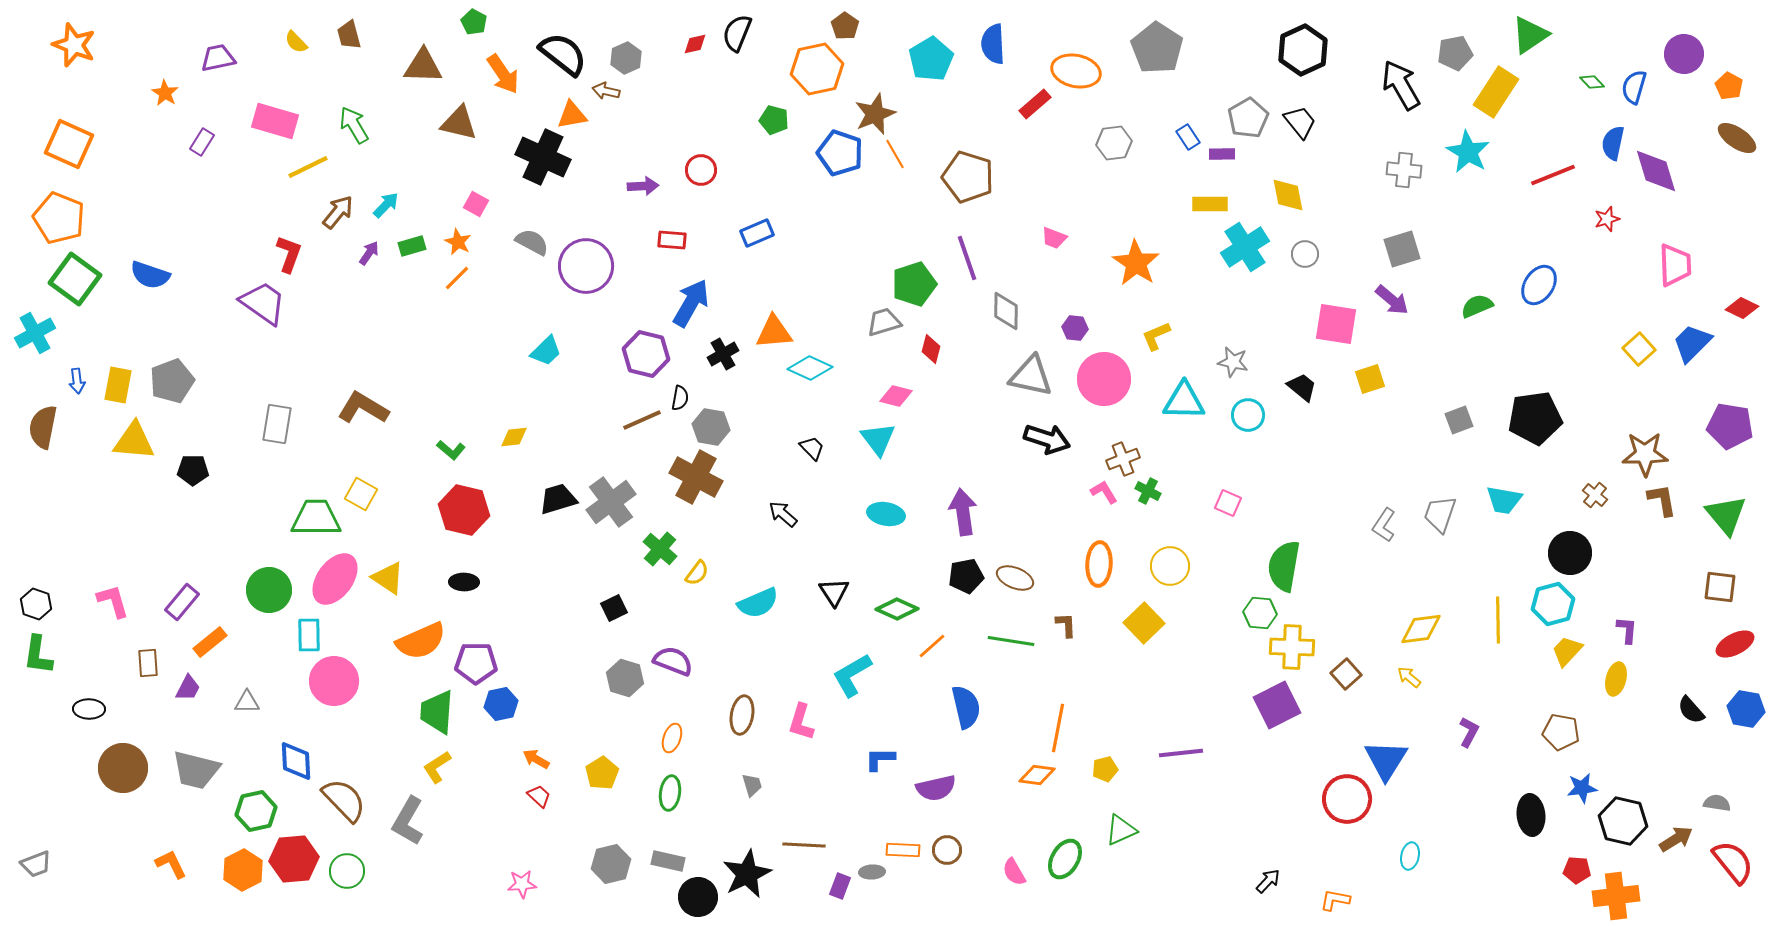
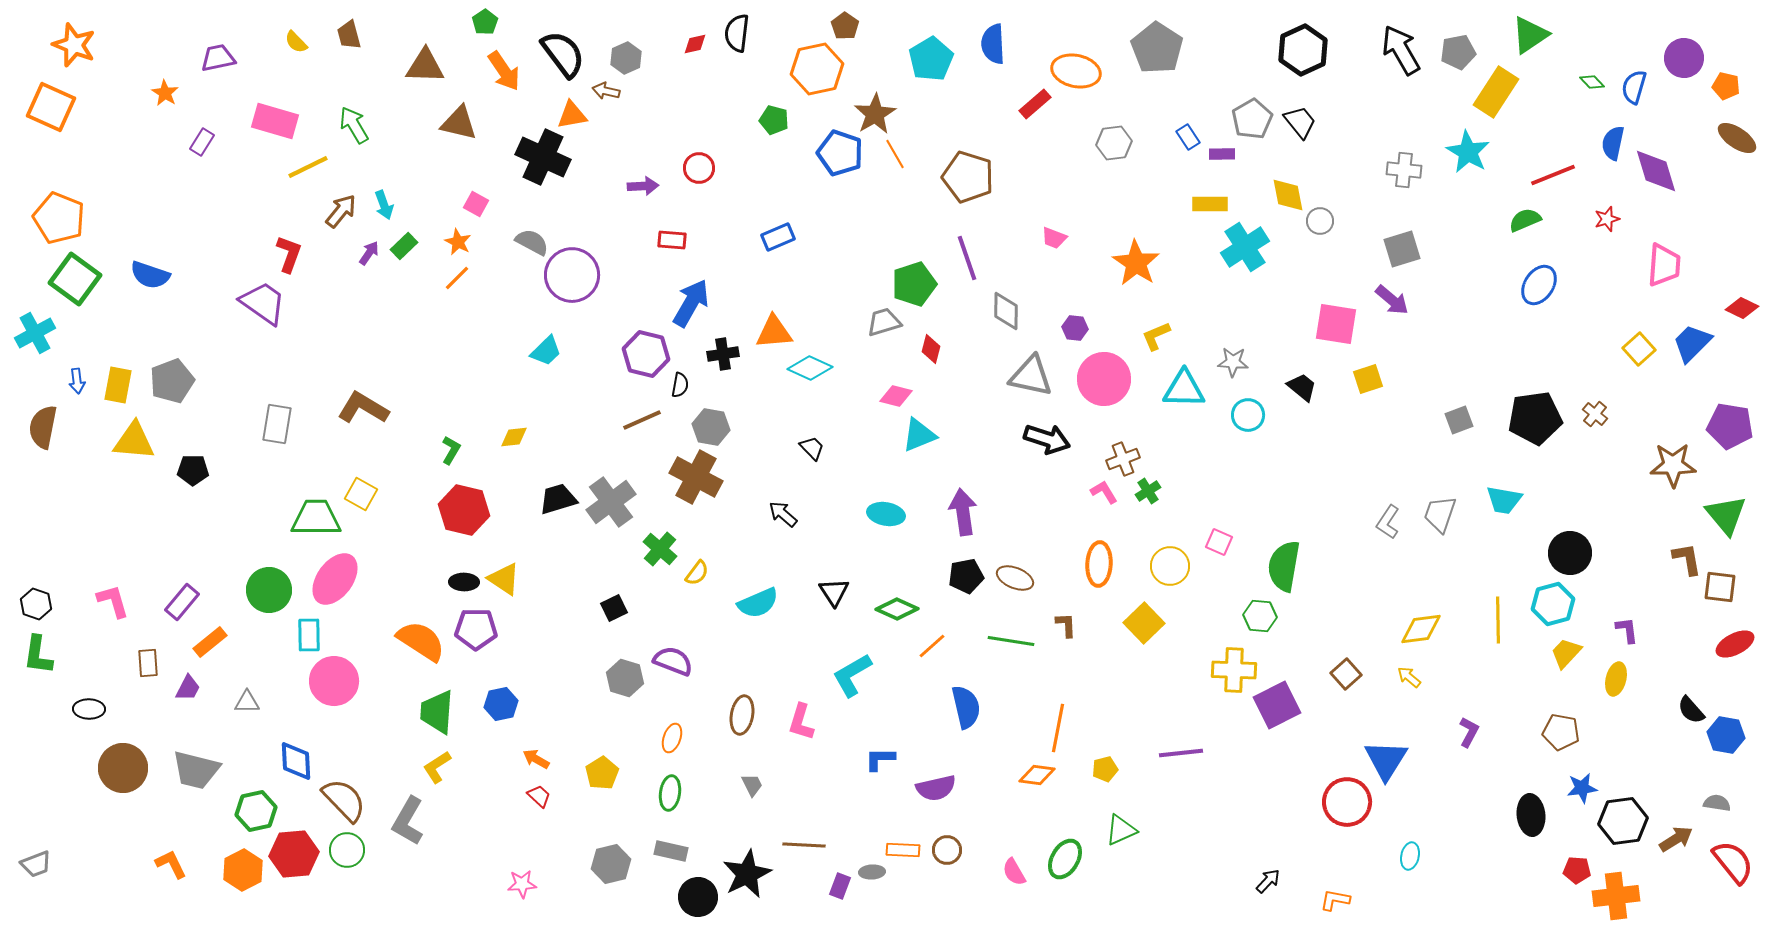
green pentagon at (474, 22): moved 11 px right; rotated 10 degrees clockwise
black semicircle at (737, 33): rotated 15 degrees counterclockwise
gray pentagon at (1455, 53): moved 3 px right, 1 px up
black semicircle at (563, 54): rotated 15 degrees clockwise
purple circle at (1684, 54): moved 4 px down
brown triangle at (423, 66): moved 2 px right
orange arrow at (503, 74): moved 1 px right, 3 px up
black arrow at (1401, 85): moved 35 px up
orange pentagon at (1729, 86): moved 3 px left; rotated 16 degrees counterclockwise
brown star at (875, 114): rotated 9 degrees counterclockwise
gray pentagon at (1248, 118): moved 4 px right, 1 px down
orange square at (69, 144): moved 18 px left, 37 px up
red circle at (701, 170): moved 2 px left, 2 px up
cyan arrow at (386, 205): moved 2 px left; rotated 116 degrees clockwise
brown arrow at (338, 212): moved 3 px right, 1 px up
blue rectangle at (757, 233): moved 21 px right, 4 px down
green rectangle at (412, 246): moved 8 px left; rotated 28 degrees counterclockwise
gray circle at (1305, 254): moved 15 px right, 33 px up
pink trapezoid at (1675, 265): moved 11 px left; rotated 6 degrees clockwise
purple circle at (586, 266): moved 14 px left, 9 px down
green semicircle at (1477, 306): moved 48 px right, 86 px up
black cross at (723, 354): rotated 20 degrees clockwise
gray star at (1233, 362): rotated 8 degrees counterclockwise
yellow square at (1370, 379): moved 2 px left
black semicircle at (680, 398): moved 13 px up
cyan triangle at (1184, 401): moved 12 px up
cyan triangle at (878, 439): moved 41 px right, 4 px up; rotated 45 degrees clockwise
green L-shape at (451, 450): rotated 100 degrees counterclockwise
brown star at (1645, 454): moved 28 px right, 11 px down
green cross at (1148, 491): rotated 30 degrees clockwise
brown cross at (1595, 495): moved 81 px up
brown L-shape at (1662, 500): moved 25 px right, 59 px down
pink square at (1228, 503): moved 9 px left, 39 px down
gray L-shape at (1384, 525): moved 4 px right, 3 px up
yellow triangle at (388, 578): moved 116 px right, 1 px down
green hexagon at (1260, 613): moved 3 px down
purple L-shape at (1627, 630): rotated 12 degrees counterclockwise
orange semicircle at (421, 641): rotated 123 degrees counterclockwise
yellow cross at (1292, 647): moved 58 px left, 23 px down
yellow trapezoid at (1567, 651): moved 1 px left, 2 px down
purple pentagon at (476, 663): moved 34 px up
blue hexagon at (1746, 709): moved 20 px left, 26 px down
gray trapezoid at (752, 785): rotated 10 degrees counterclockwise
red circle at (1347, 799): moved 3 px down
black hexagon at (1623, 821): rotated 21 degrees counterclockwise
red hexagon at (294, 859): moved 5 px up
gray rectangle at (668, 861): moved 3 px right, 10 px up
green circle at (347, 871): moved 21 px up
